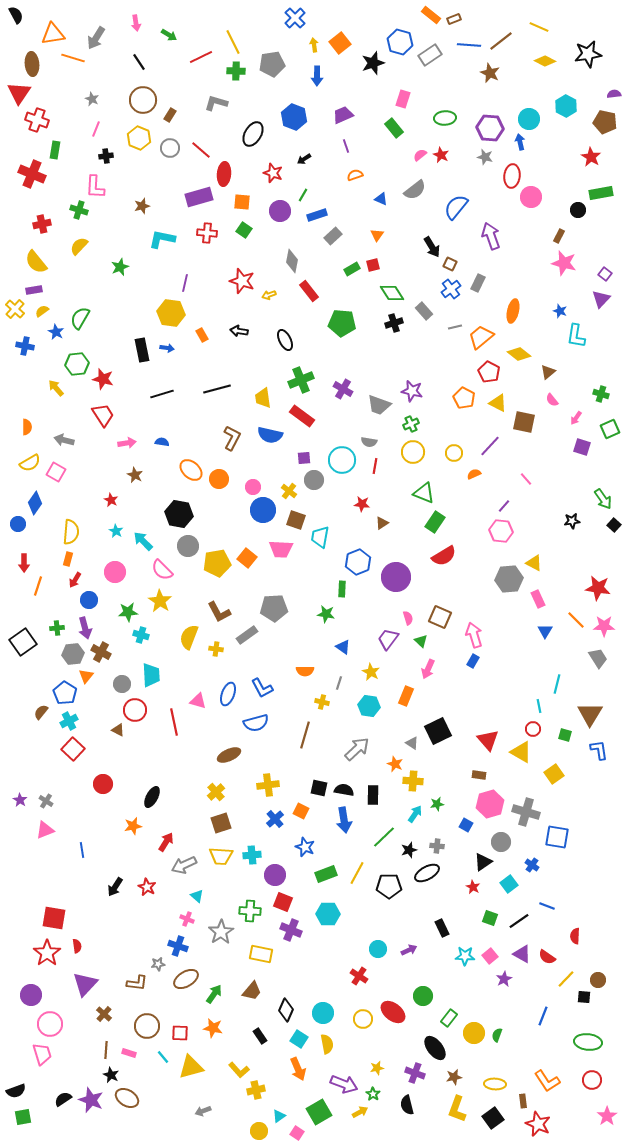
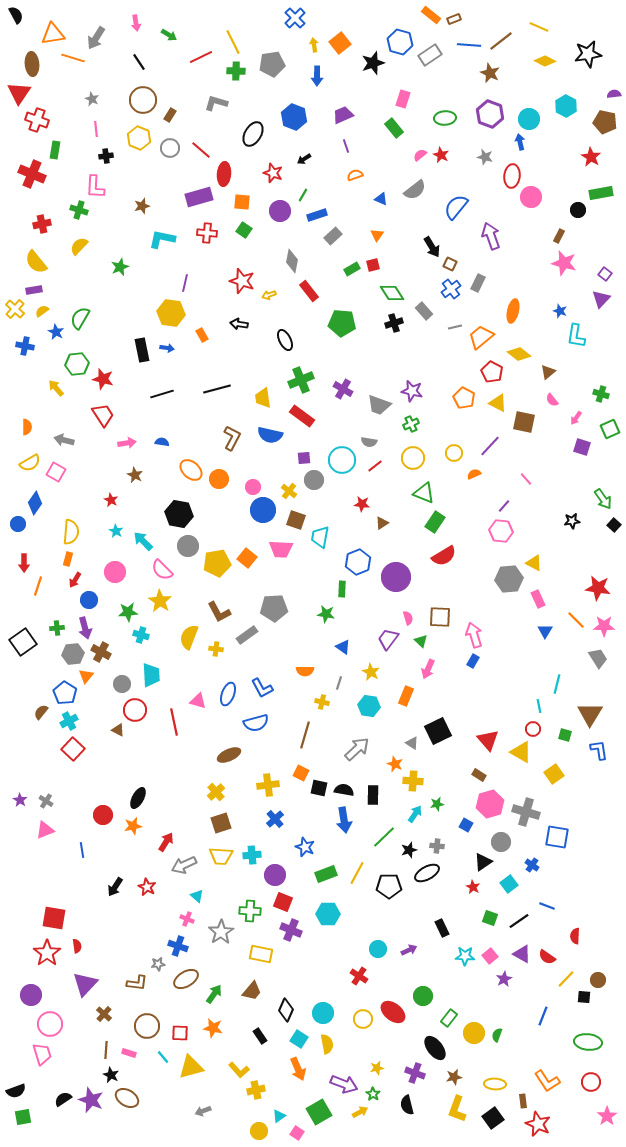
purple hexagon at (490, 128): moved 14 px up; rotated 16 degrees clockwise
pink line at (96, 129): rotated 28 degrees counterclockwise
black arrow at (239, 331): moved 7 px up
red pentagon at (489, 372): moved 3 px right
yellow circle at (413, 452): moved 6 px down
red line at (375, 466): rotated 42 degrees clockwise
brown square at (440, 617): rotated 20 degrees counterclockwise
brown rectangle at (479, 775): rotated 24 degrees clockwise
red circle at (103, 784): moved 31 px down
black ellipse at (152, 797): moved 14 px left, 1 px down
orange square at (301, 811): moved 38 px up
red circle at (592, 1080): moved 1 px left, 2 px down
